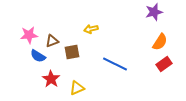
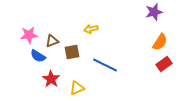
blue line: moved 10 px left, 1 px down
